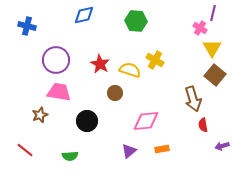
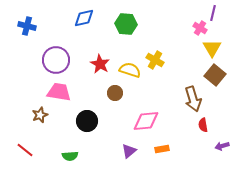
blue diamond: moved 3 px down
green hexagon: moved 10 px left, 3 px down
